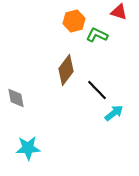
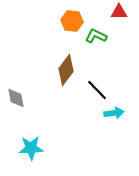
red triangle: rotated 18 degrees counterclockwise
orange hexagon: moved 2 px left; rotated 20 degrees clockwise
green L-shape: moved 1 px left, 1 px down
cyan arrow: rotated 30 degrees clockwise
cyan star: moved 3 px right
